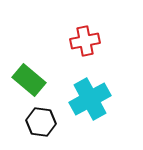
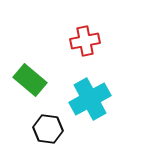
green rectangle: moved 1 px right
black hexagon: moved 7 px right, 7 px down
